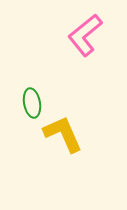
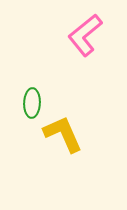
green ellipse: rotated 12 degrees clockwise
